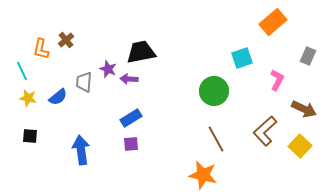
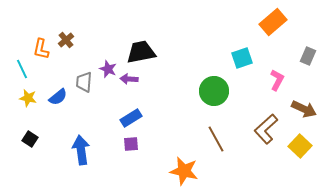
cyan line: moved 2 px up
brown L-shape: moved 1 px right, 2 px up
black square: moved 3 px down; rotated 28 degrees clockwise
orange star: moved 19 px left, 4 px up
